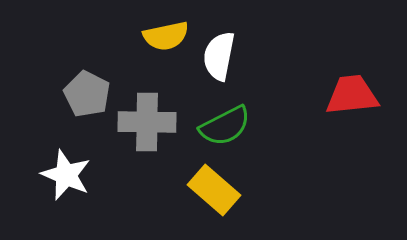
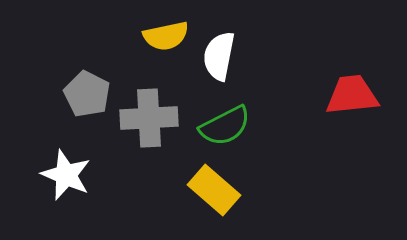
gray cross: moved 2 px right, 4 px up; rotated 4 degrees counterclockwise
